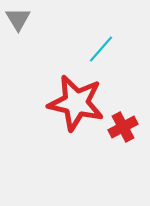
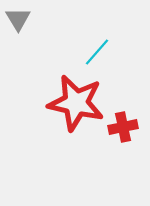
cyan line: moved 4 px left, 3 px down
red cross: rotated 16 degrees clockwise
